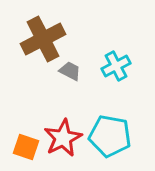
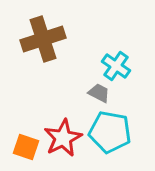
brown cross: rotated 9 degrees clockwise
cyan cross: rotated 28 degrees counterclockwise
gray trapezoid: moved 29 px right, 22 px down
cyan pentagon: moved 4 px up
